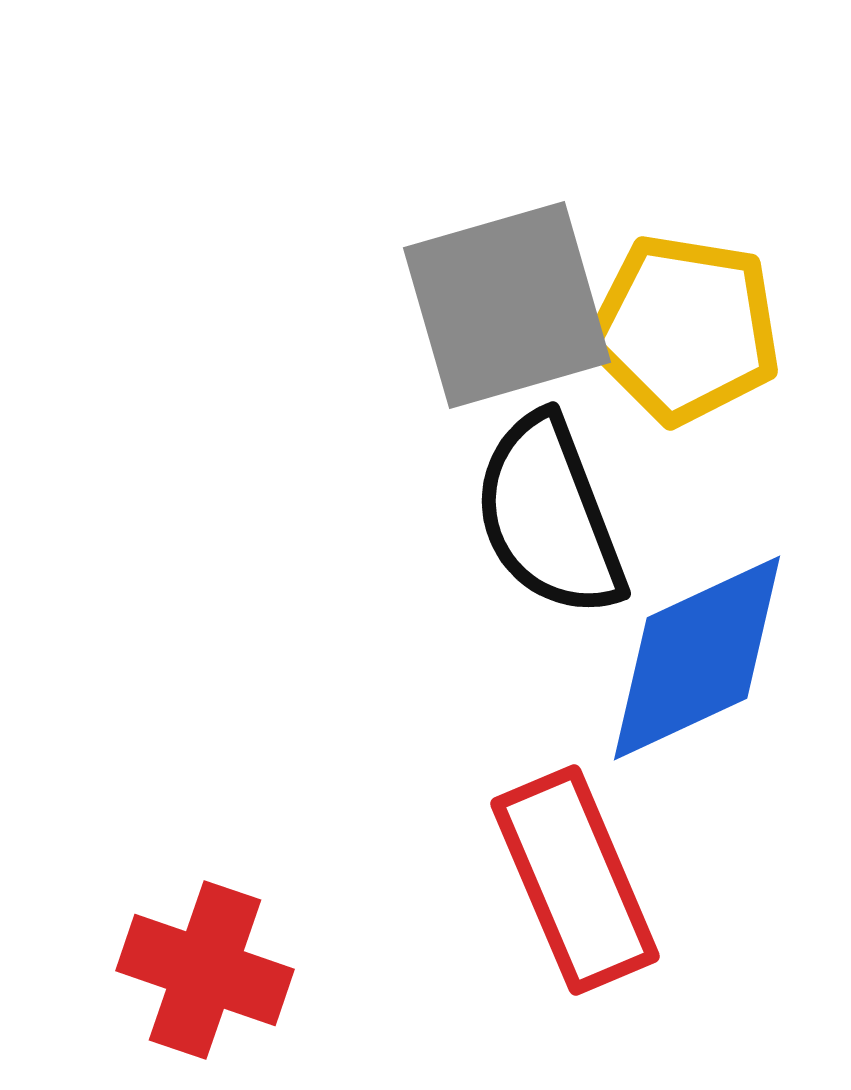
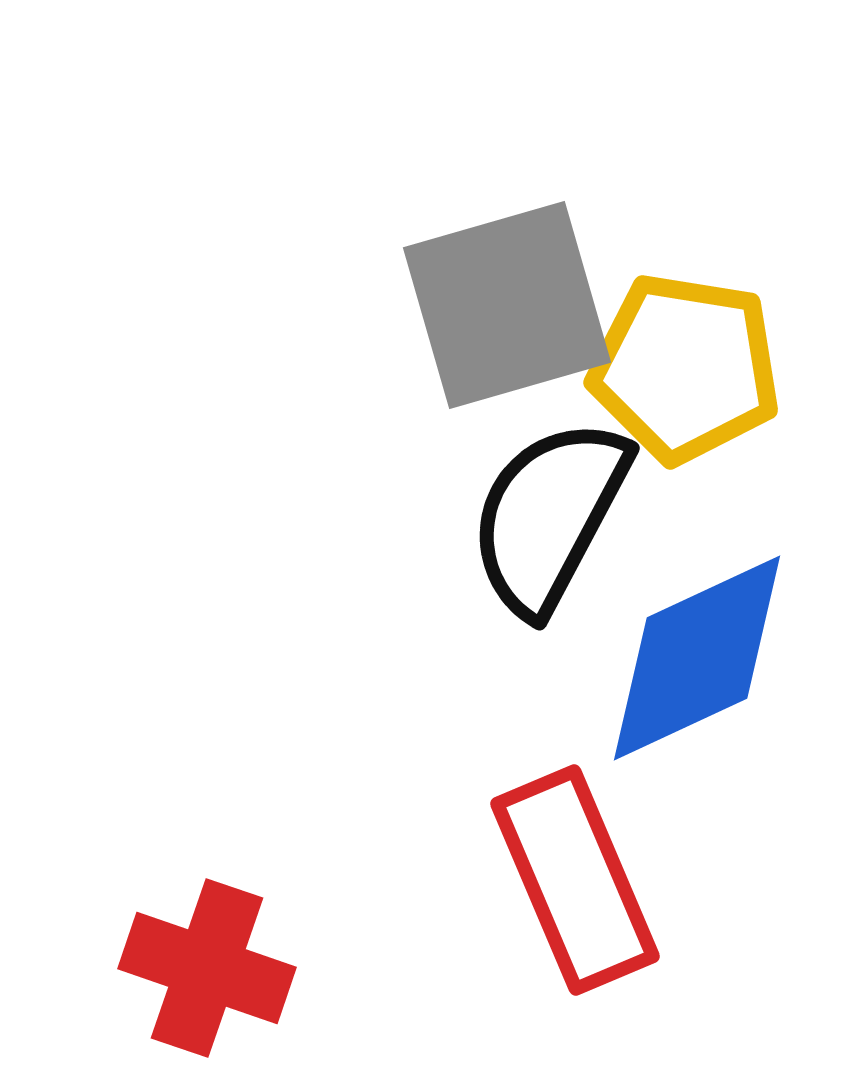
yellow pentagon: moved 39 px down
black semicircle: rotated 49 degrees clockwise
red cross: moved 2 px right, 2 px up
